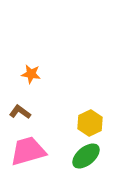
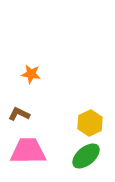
brown L-shape: moved 1 px left, 2 px down; rotated 10 degrees counterclockwise
pink trapezoid: rotated 15 degrees clockwise
